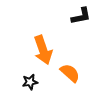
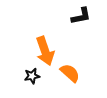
orange arrow: moved 2 px right, 1 px down
black star: moved 2 px right, 6 px up
